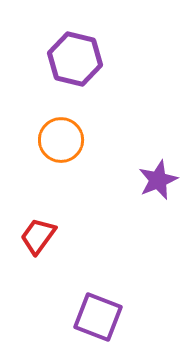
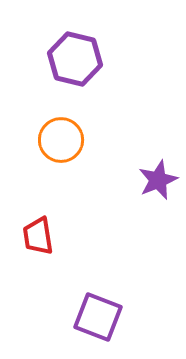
red trapezoid: rotated 45 degrees counterclockwise
